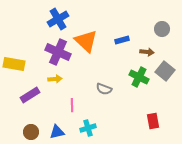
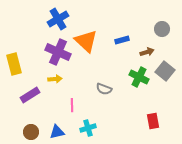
brown arrow: rotated 24 degrees counterclockwise
yellow rectangle: rotated 65 degrees clockwise
